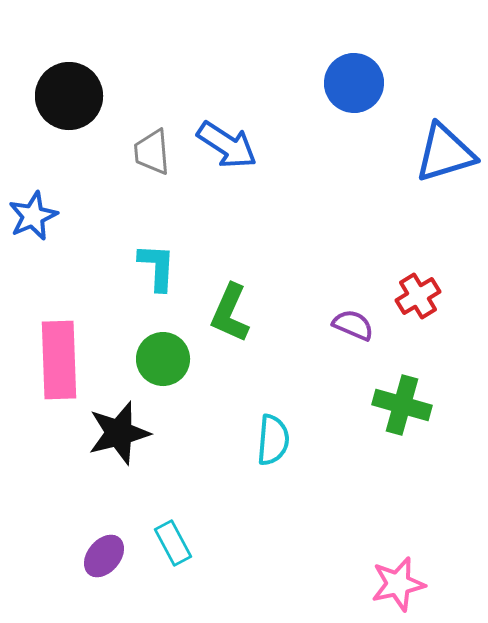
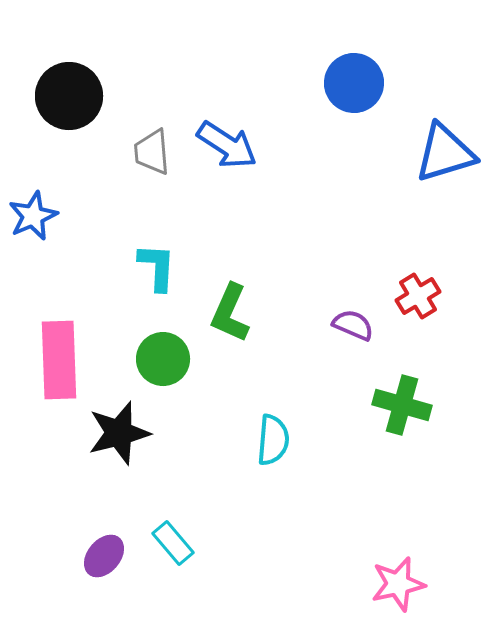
cyan rectangle: rotated 12 degrees counterclockwise
